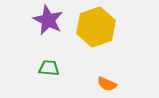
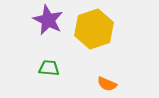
yellow hexagon: moved 2 px left, 2 px down
